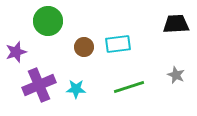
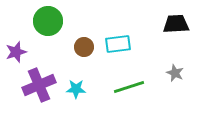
gray star: moved 1 px left, 2 px up
